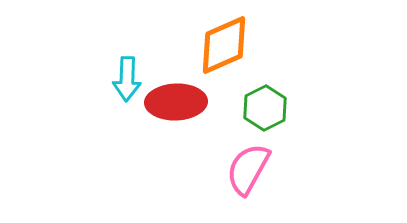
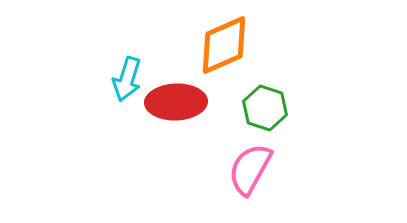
cyan arrow: rotated 15 degrees clockwise
green hexagon: rotated 15 degrees counterclockwise
pink semicircle: moved 2 px right
